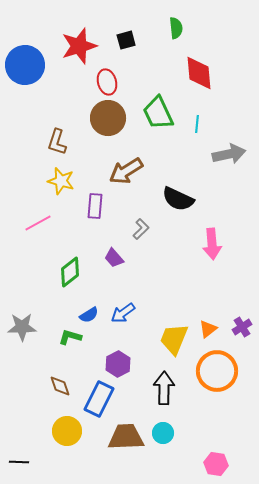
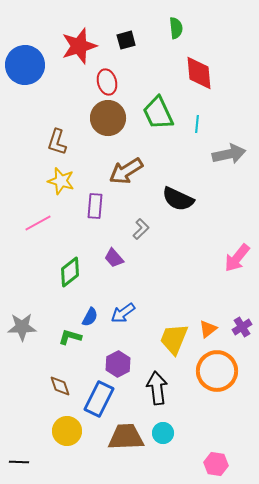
pink arrow: moved 25 px right, 14 px down; rotated 44 degrees clockwise
blue semicircle: moved 1 px right, 2 px down; rotated 30 degrees counterclockwise
black arrow: moved 7 px left; rotated 8 degrees counterclockwise
